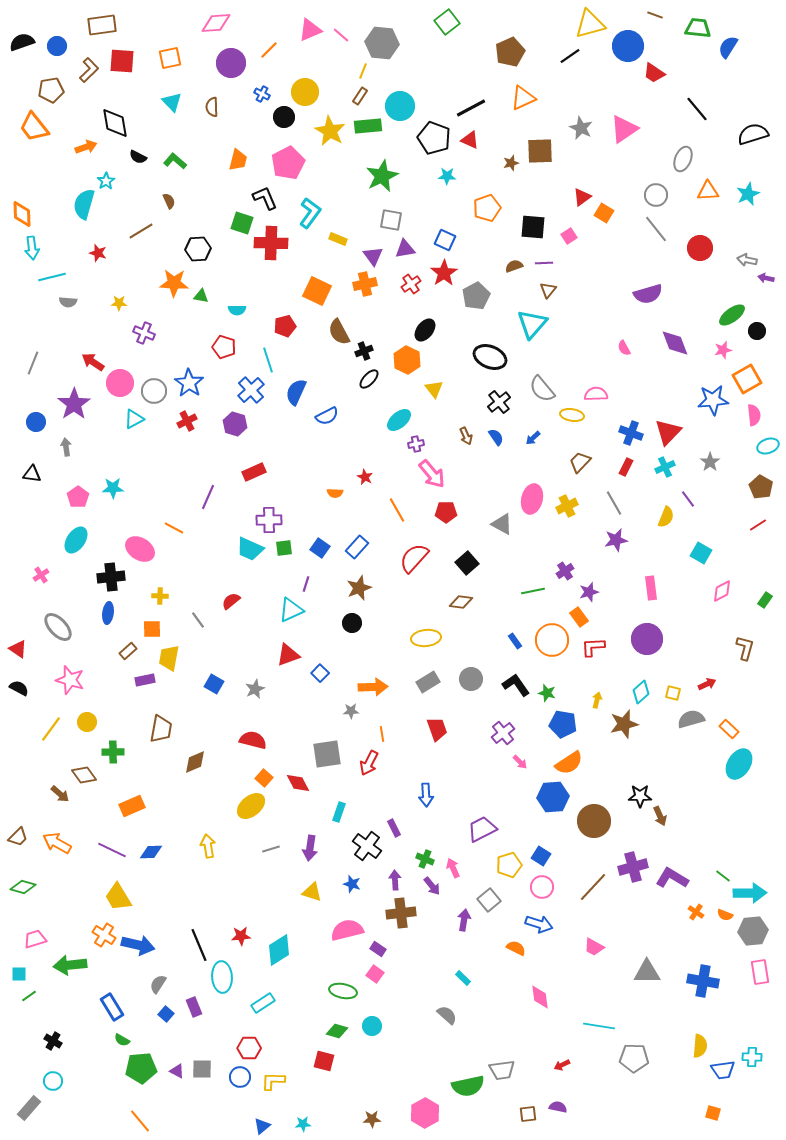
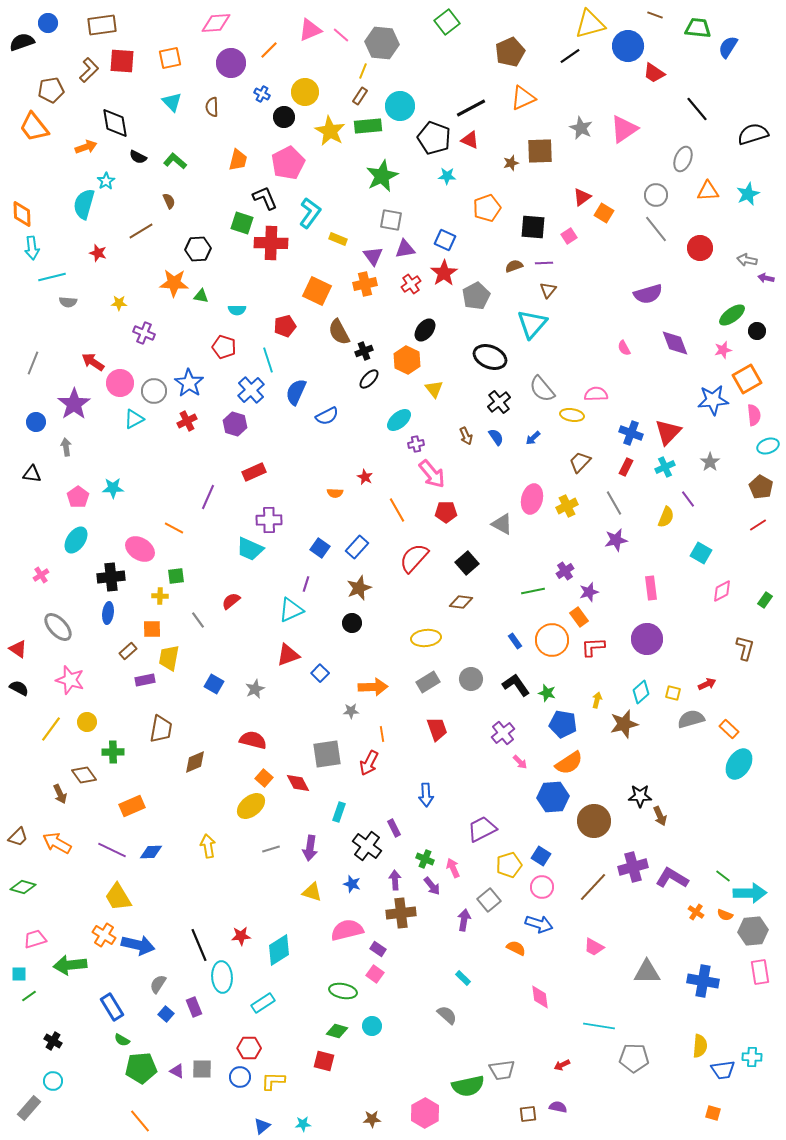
blue circle at (57, 46): moved 9 px left, 23 px up
green square at (284, 548): moved 108 px left, 28 px down
brown arrow at (60, 794): rotated 24 degrees clockwise
